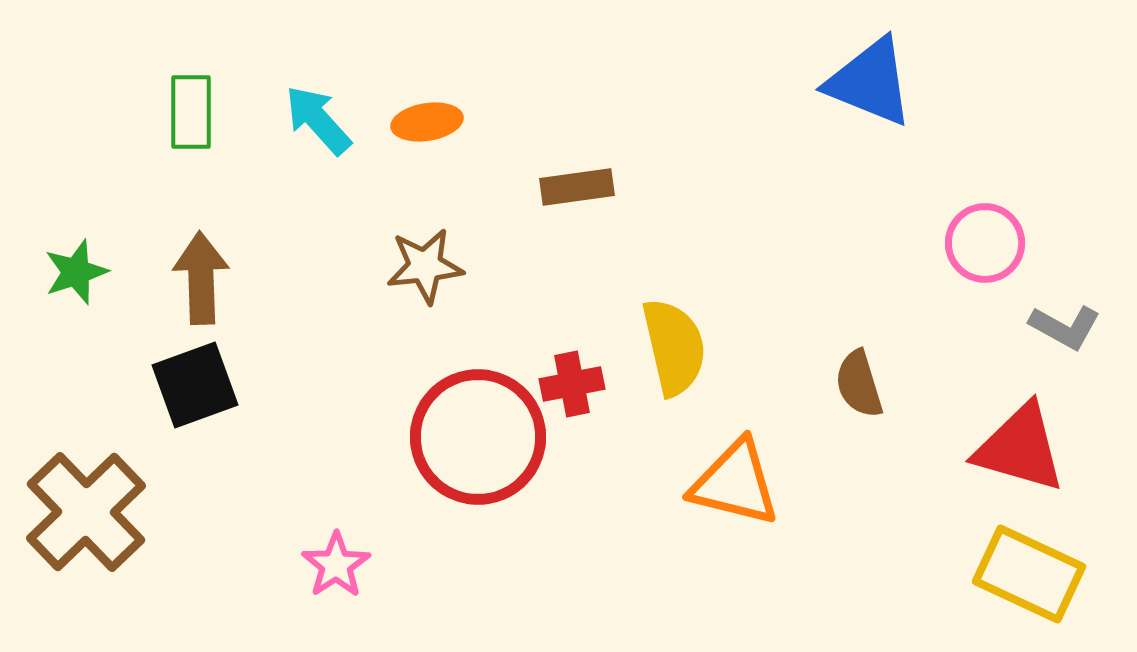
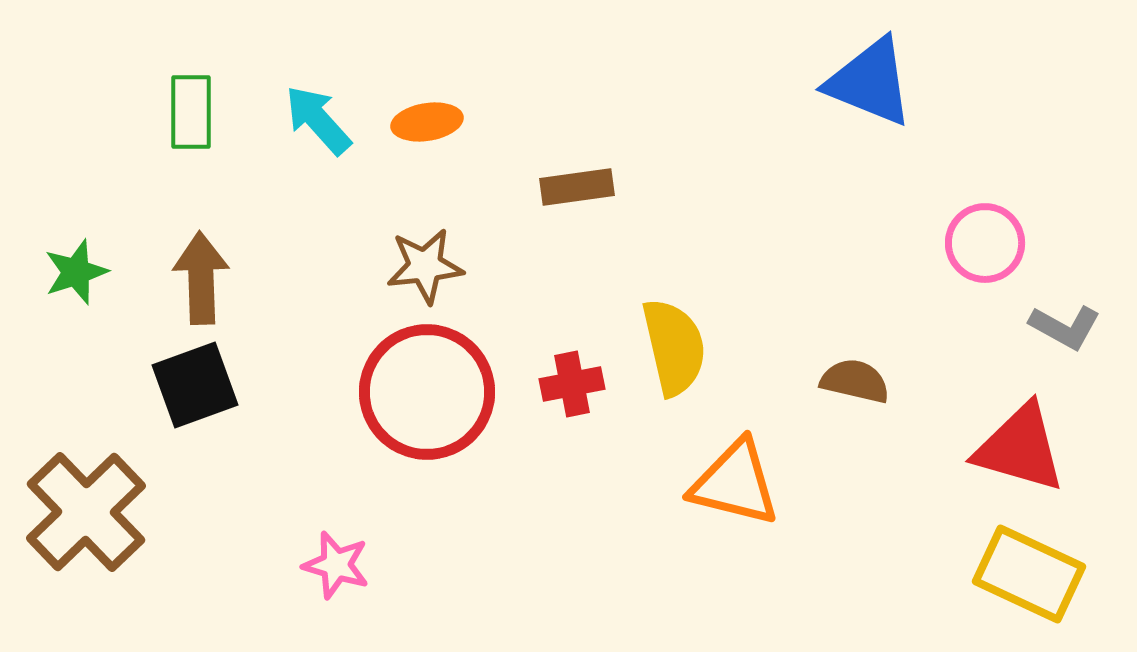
brown semicircle: moved 4 px left, 3 px up; rotated 120 degrees clockwise
red circle: moved 51 px left, 45 px up
pink star: rotated 22 degrees counterclockwise
